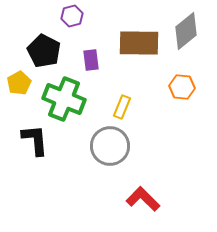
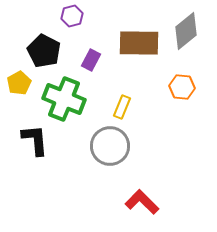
purple rectangle: rotated 35 degrees clockwise
red L-shape: moved 1 px left, 3 px down
